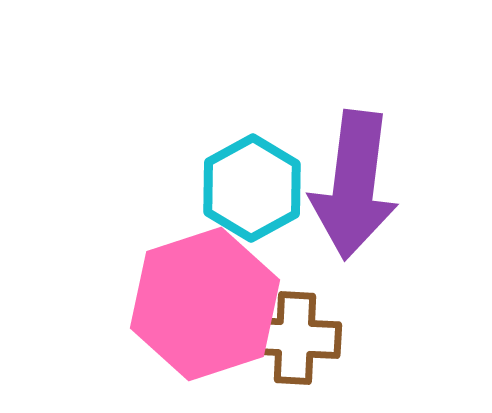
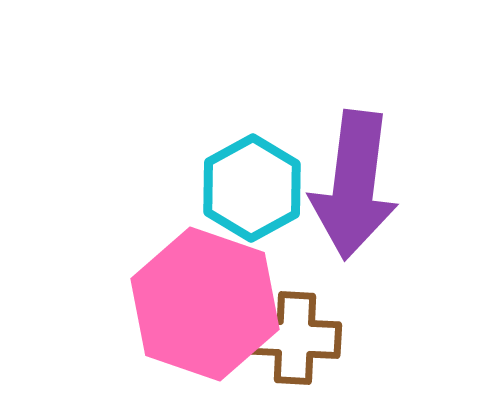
pink hexagon: rotated 23 degrees counterclockwise
